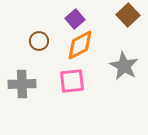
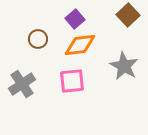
brown circle: moved 1 px left, 2 px up
orange diamond: rotated 20 degrees clockwise
gray cross: rotated 32 degrees counterclockwise
